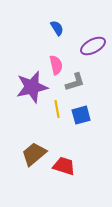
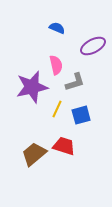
blue semicircle: rotated 35 degrees counterclockwise
yellow line: rotated 36 degrees clockwise
red trapezoid: moved 20 px up
